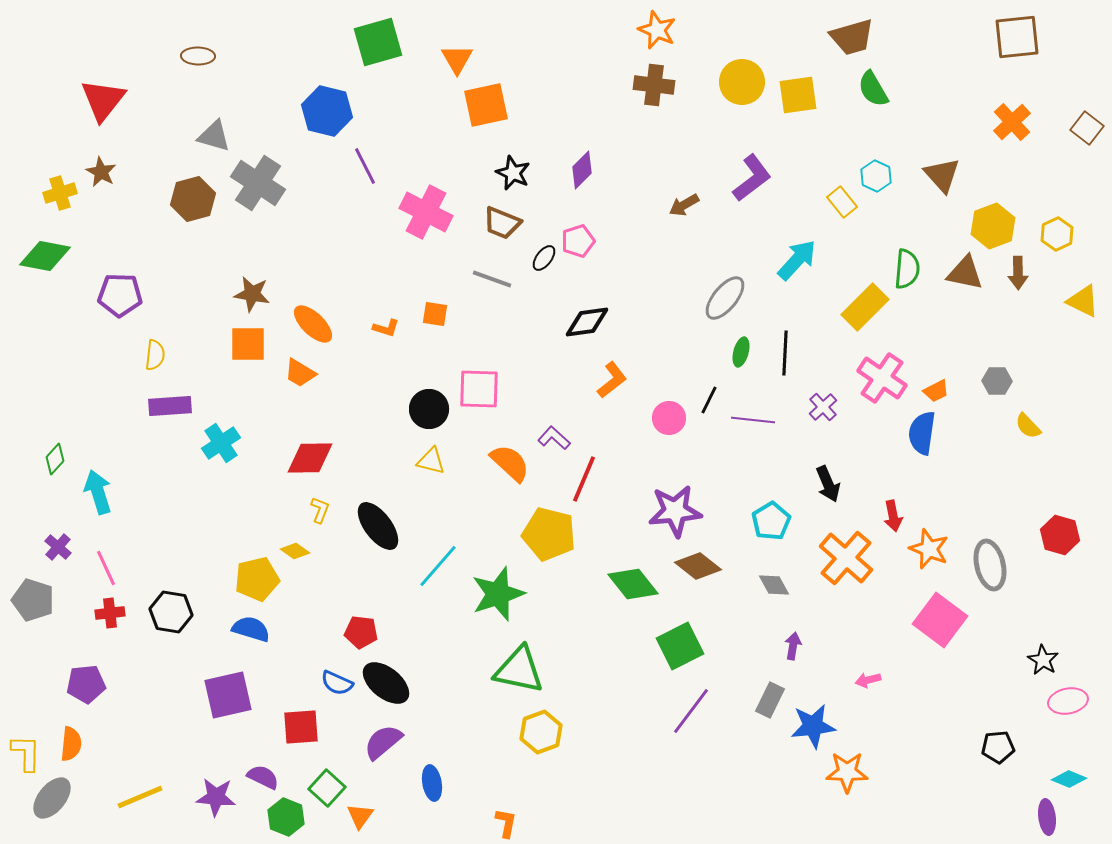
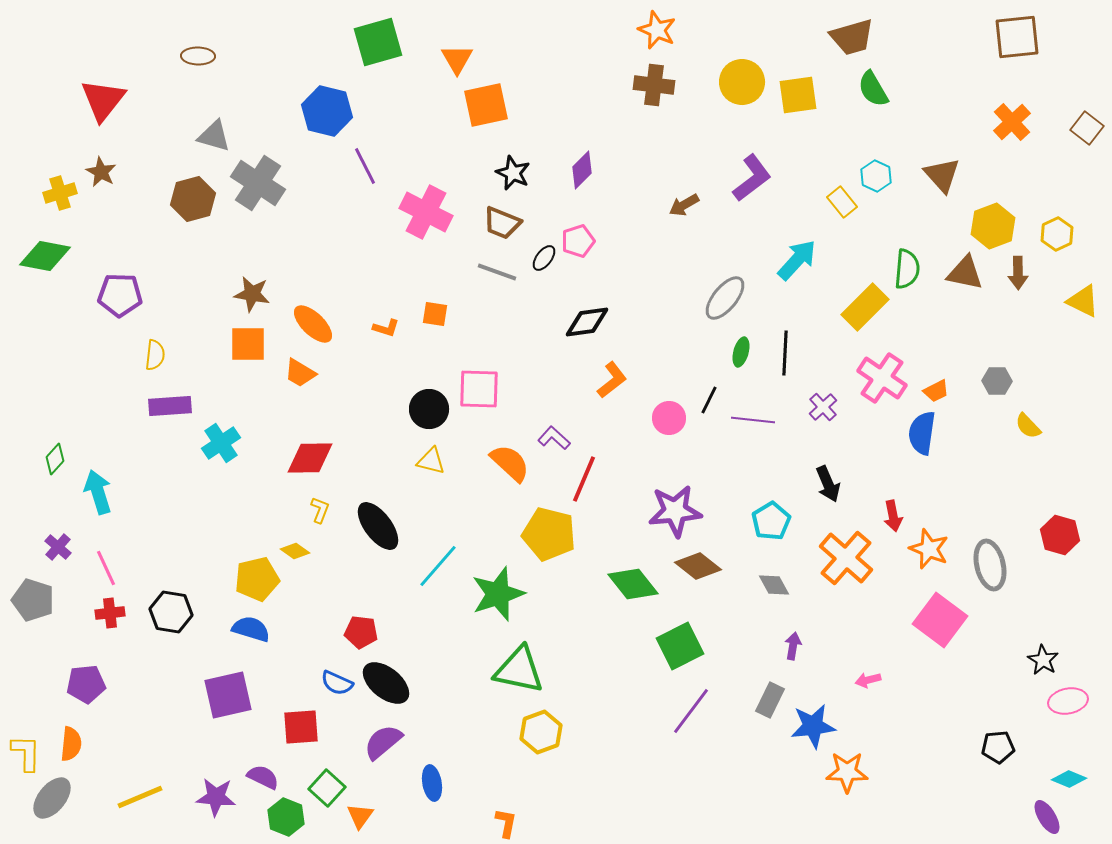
gray line at (492, 279): moved 5 px right, 7 px up
purple ellipse at (1047, 817): rotated 24 degrees counterclockwise
